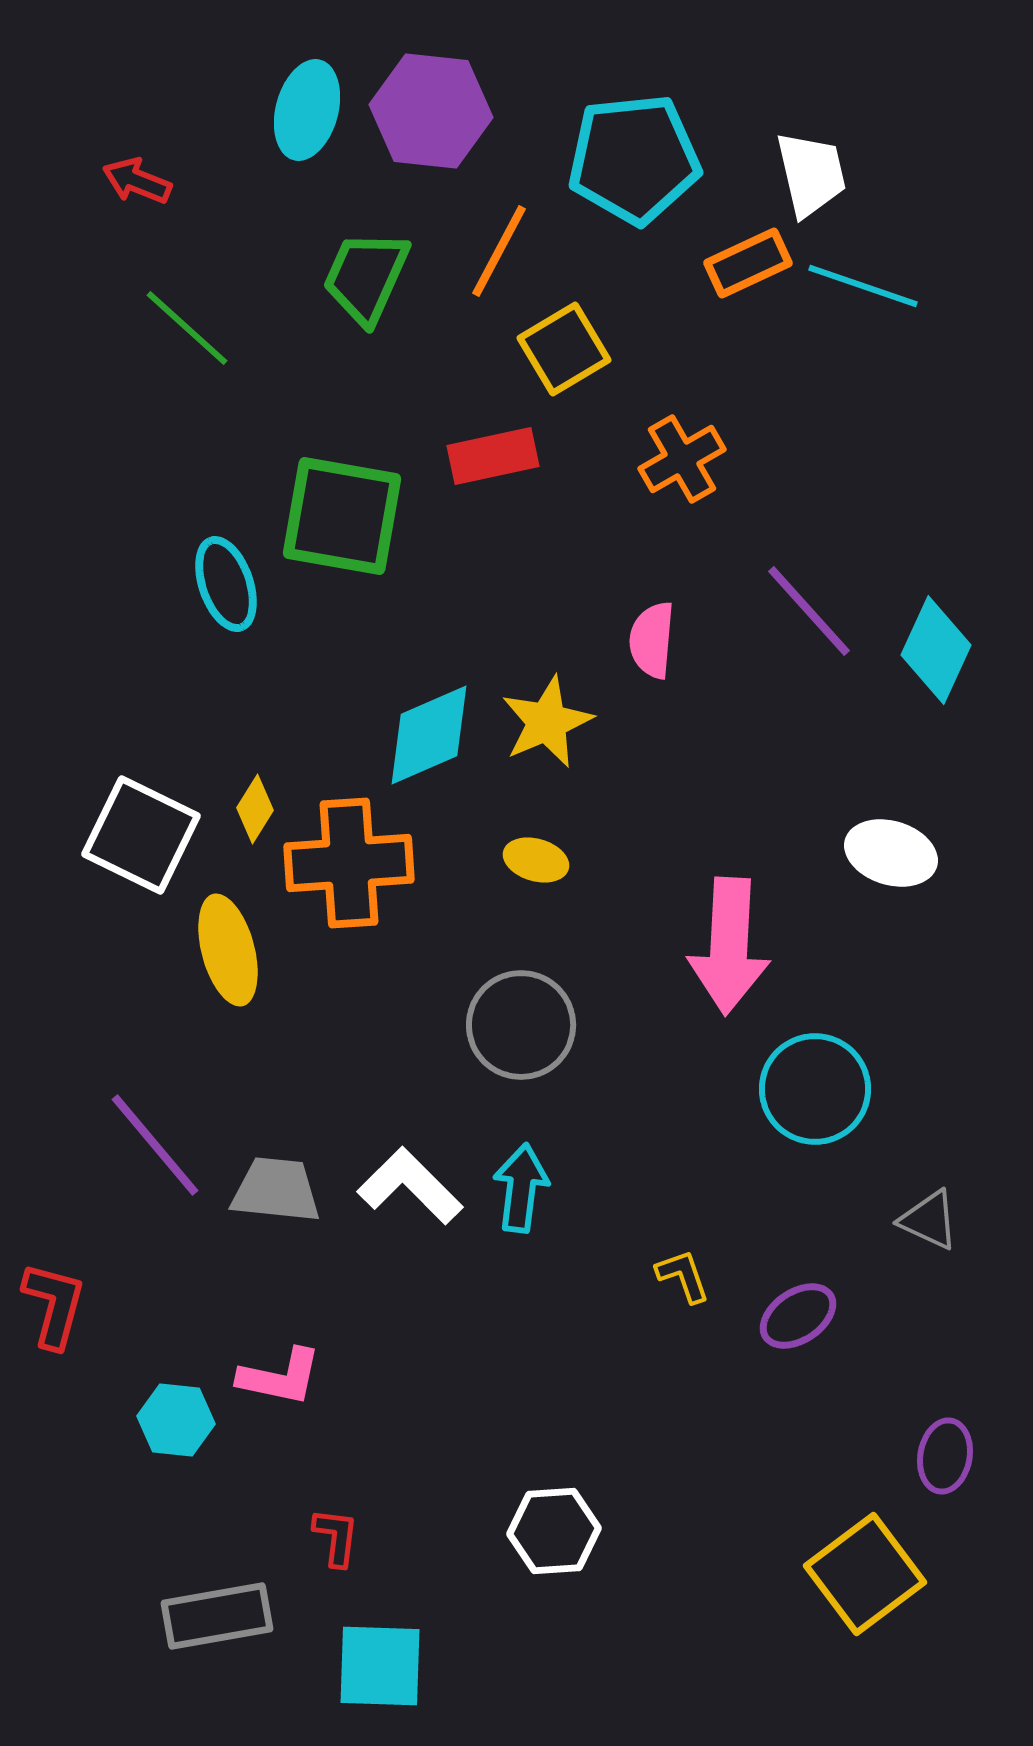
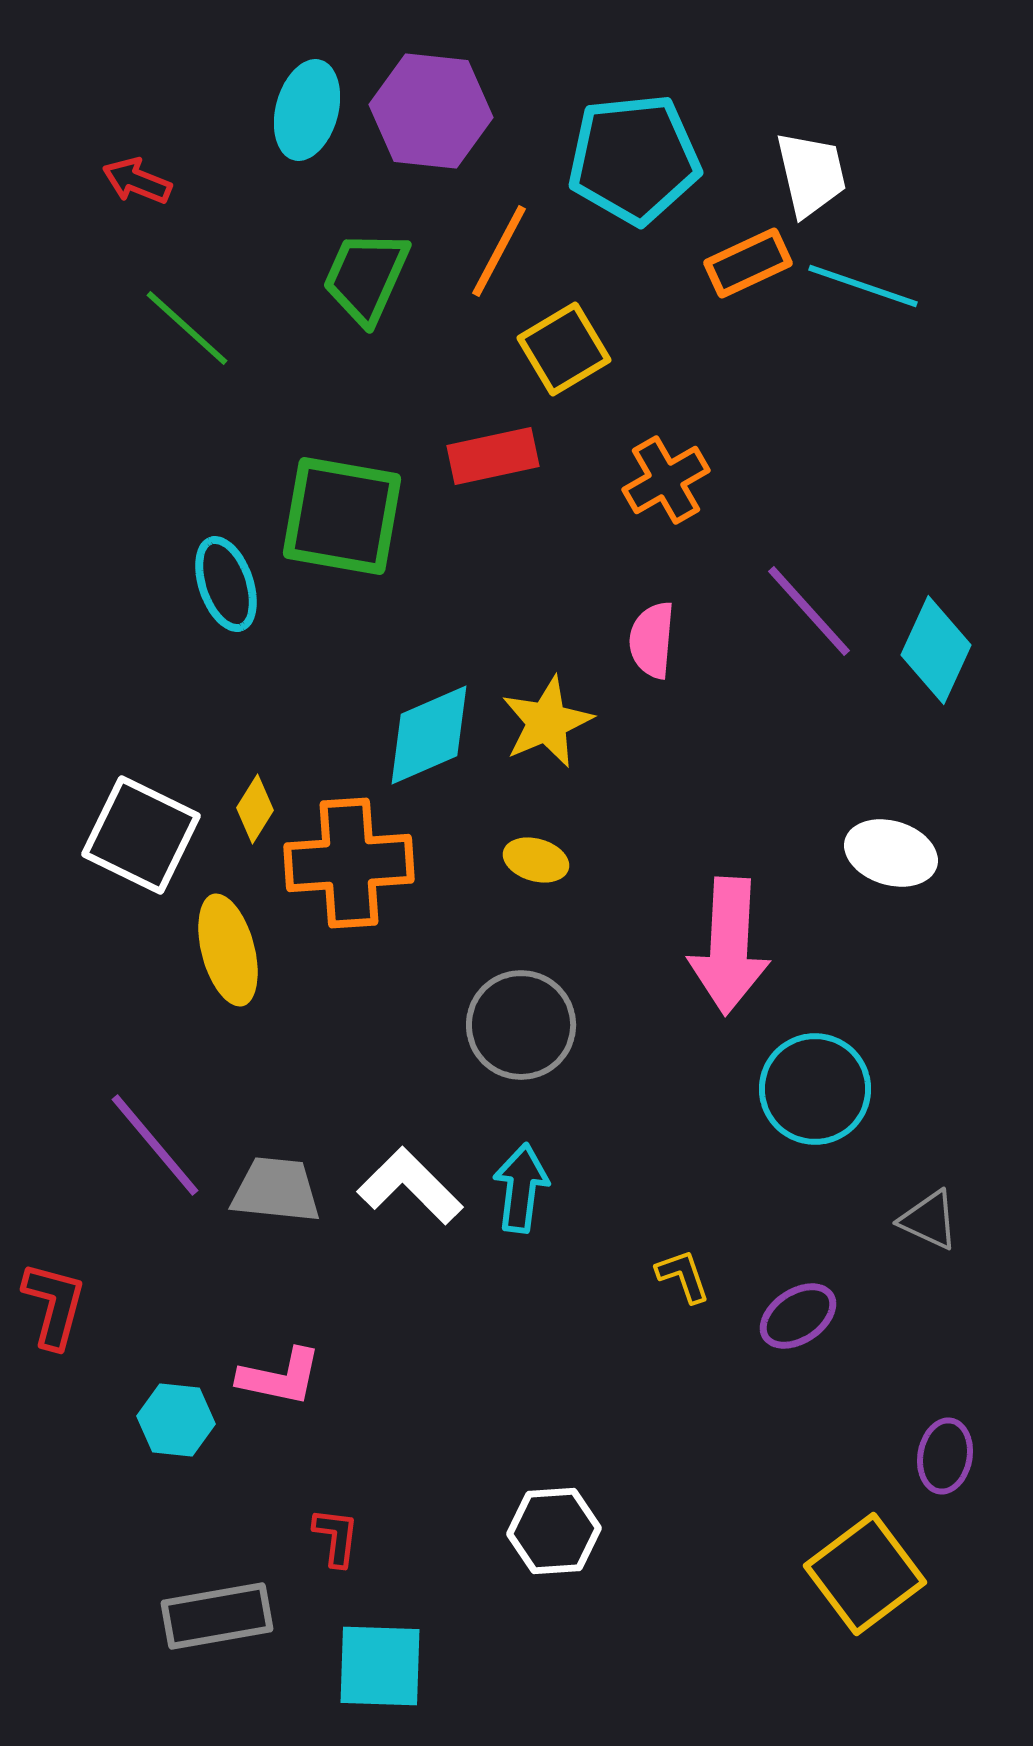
orange cross at (682, 459): moved 16 px left, 21 px down
